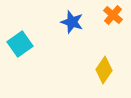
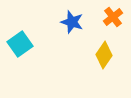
orange cross: moved 2 px down; rotated 12 degrees clockwise
yellow diamond: moved 15 px up
